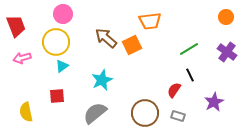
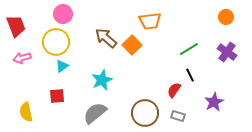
orange square: rotated 18 degrees counterclockwise
